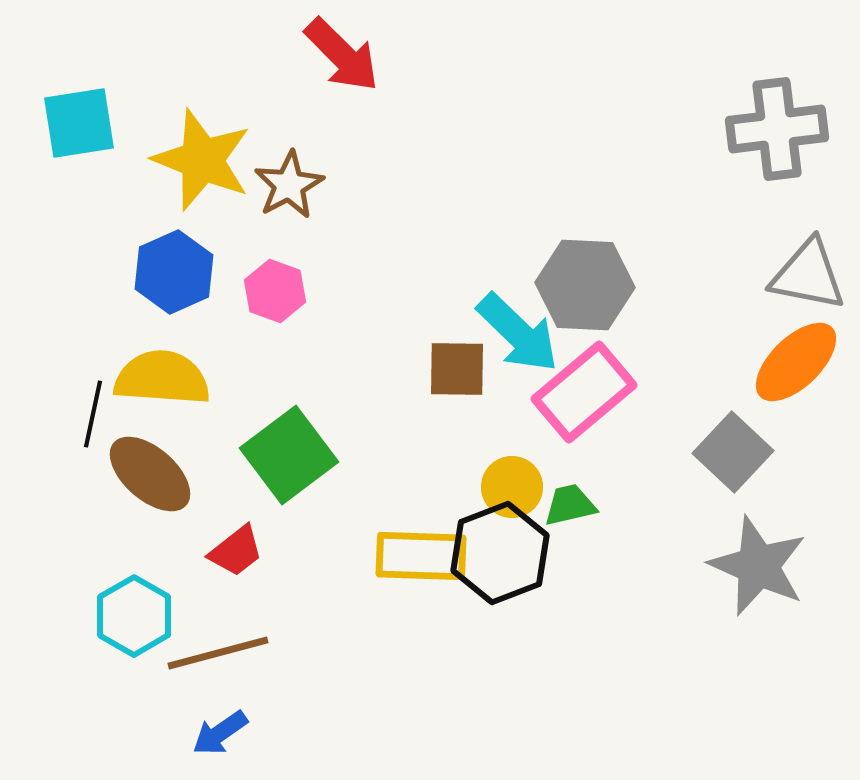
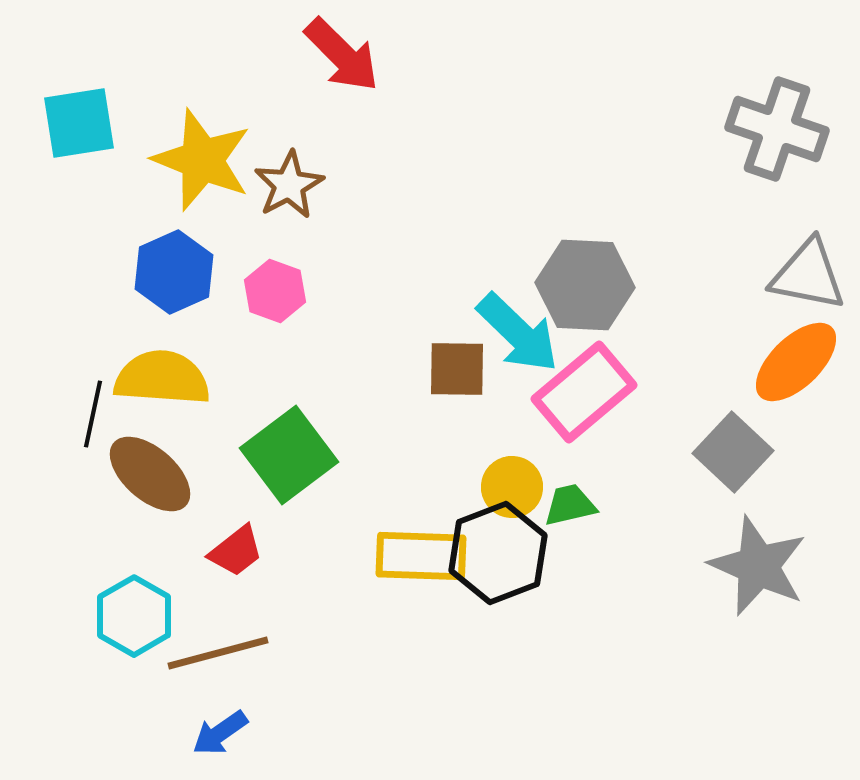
gray cross: rotated 26 degrees clockwise
black hexagon: moved 2 px left
